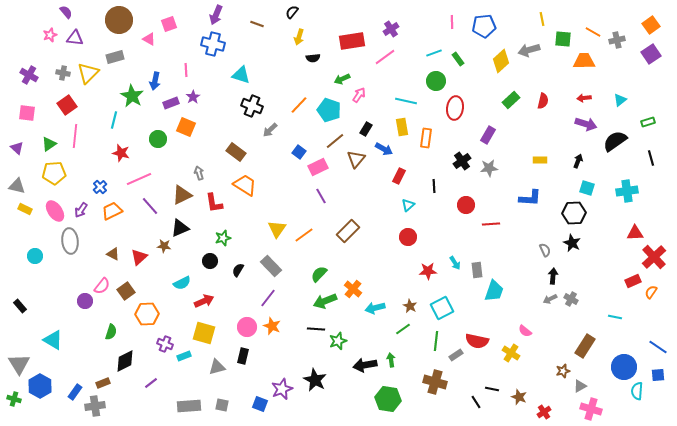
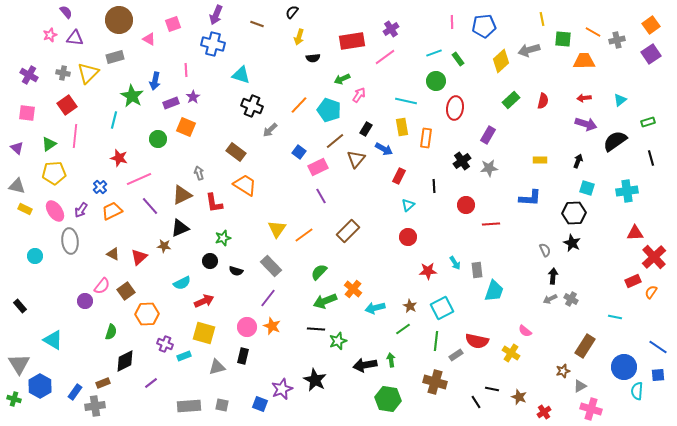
pink square at (169, 24): moved 4 px right
red star at (121, 153): moved 2 px left, 5 px down
black semicircle at (238, 270): moved 2 px left, 1 px down; rotated 104 degrees counterclockwise
green semicircle at (319, 274): moved 2 px up
